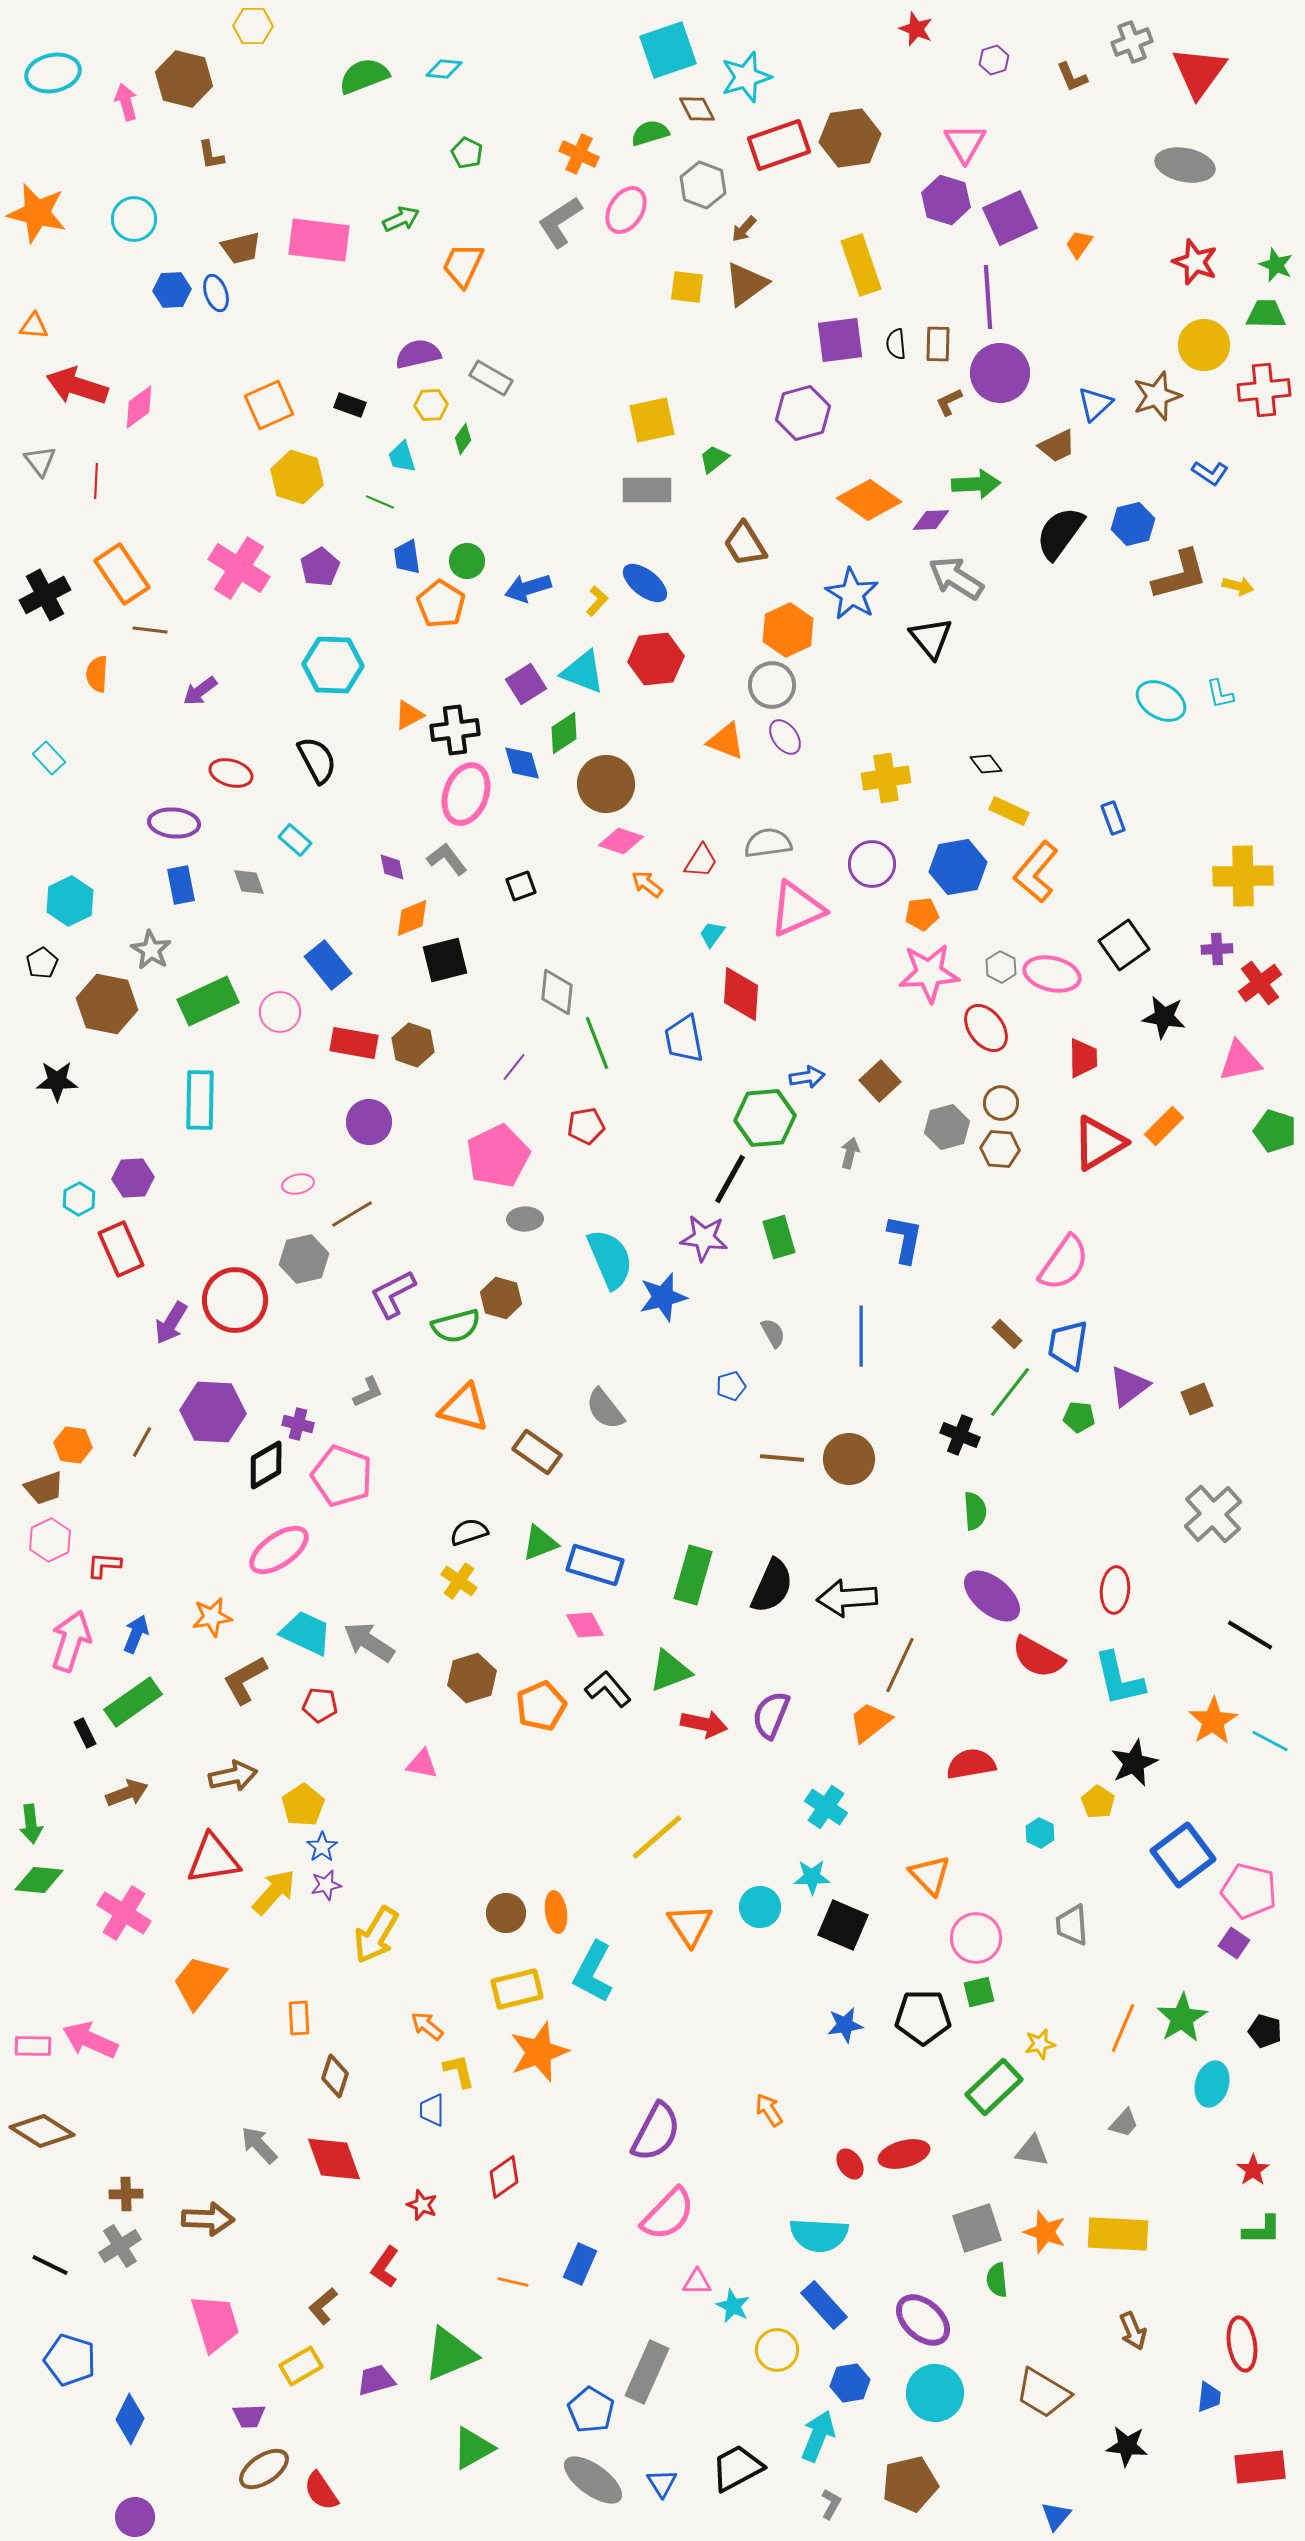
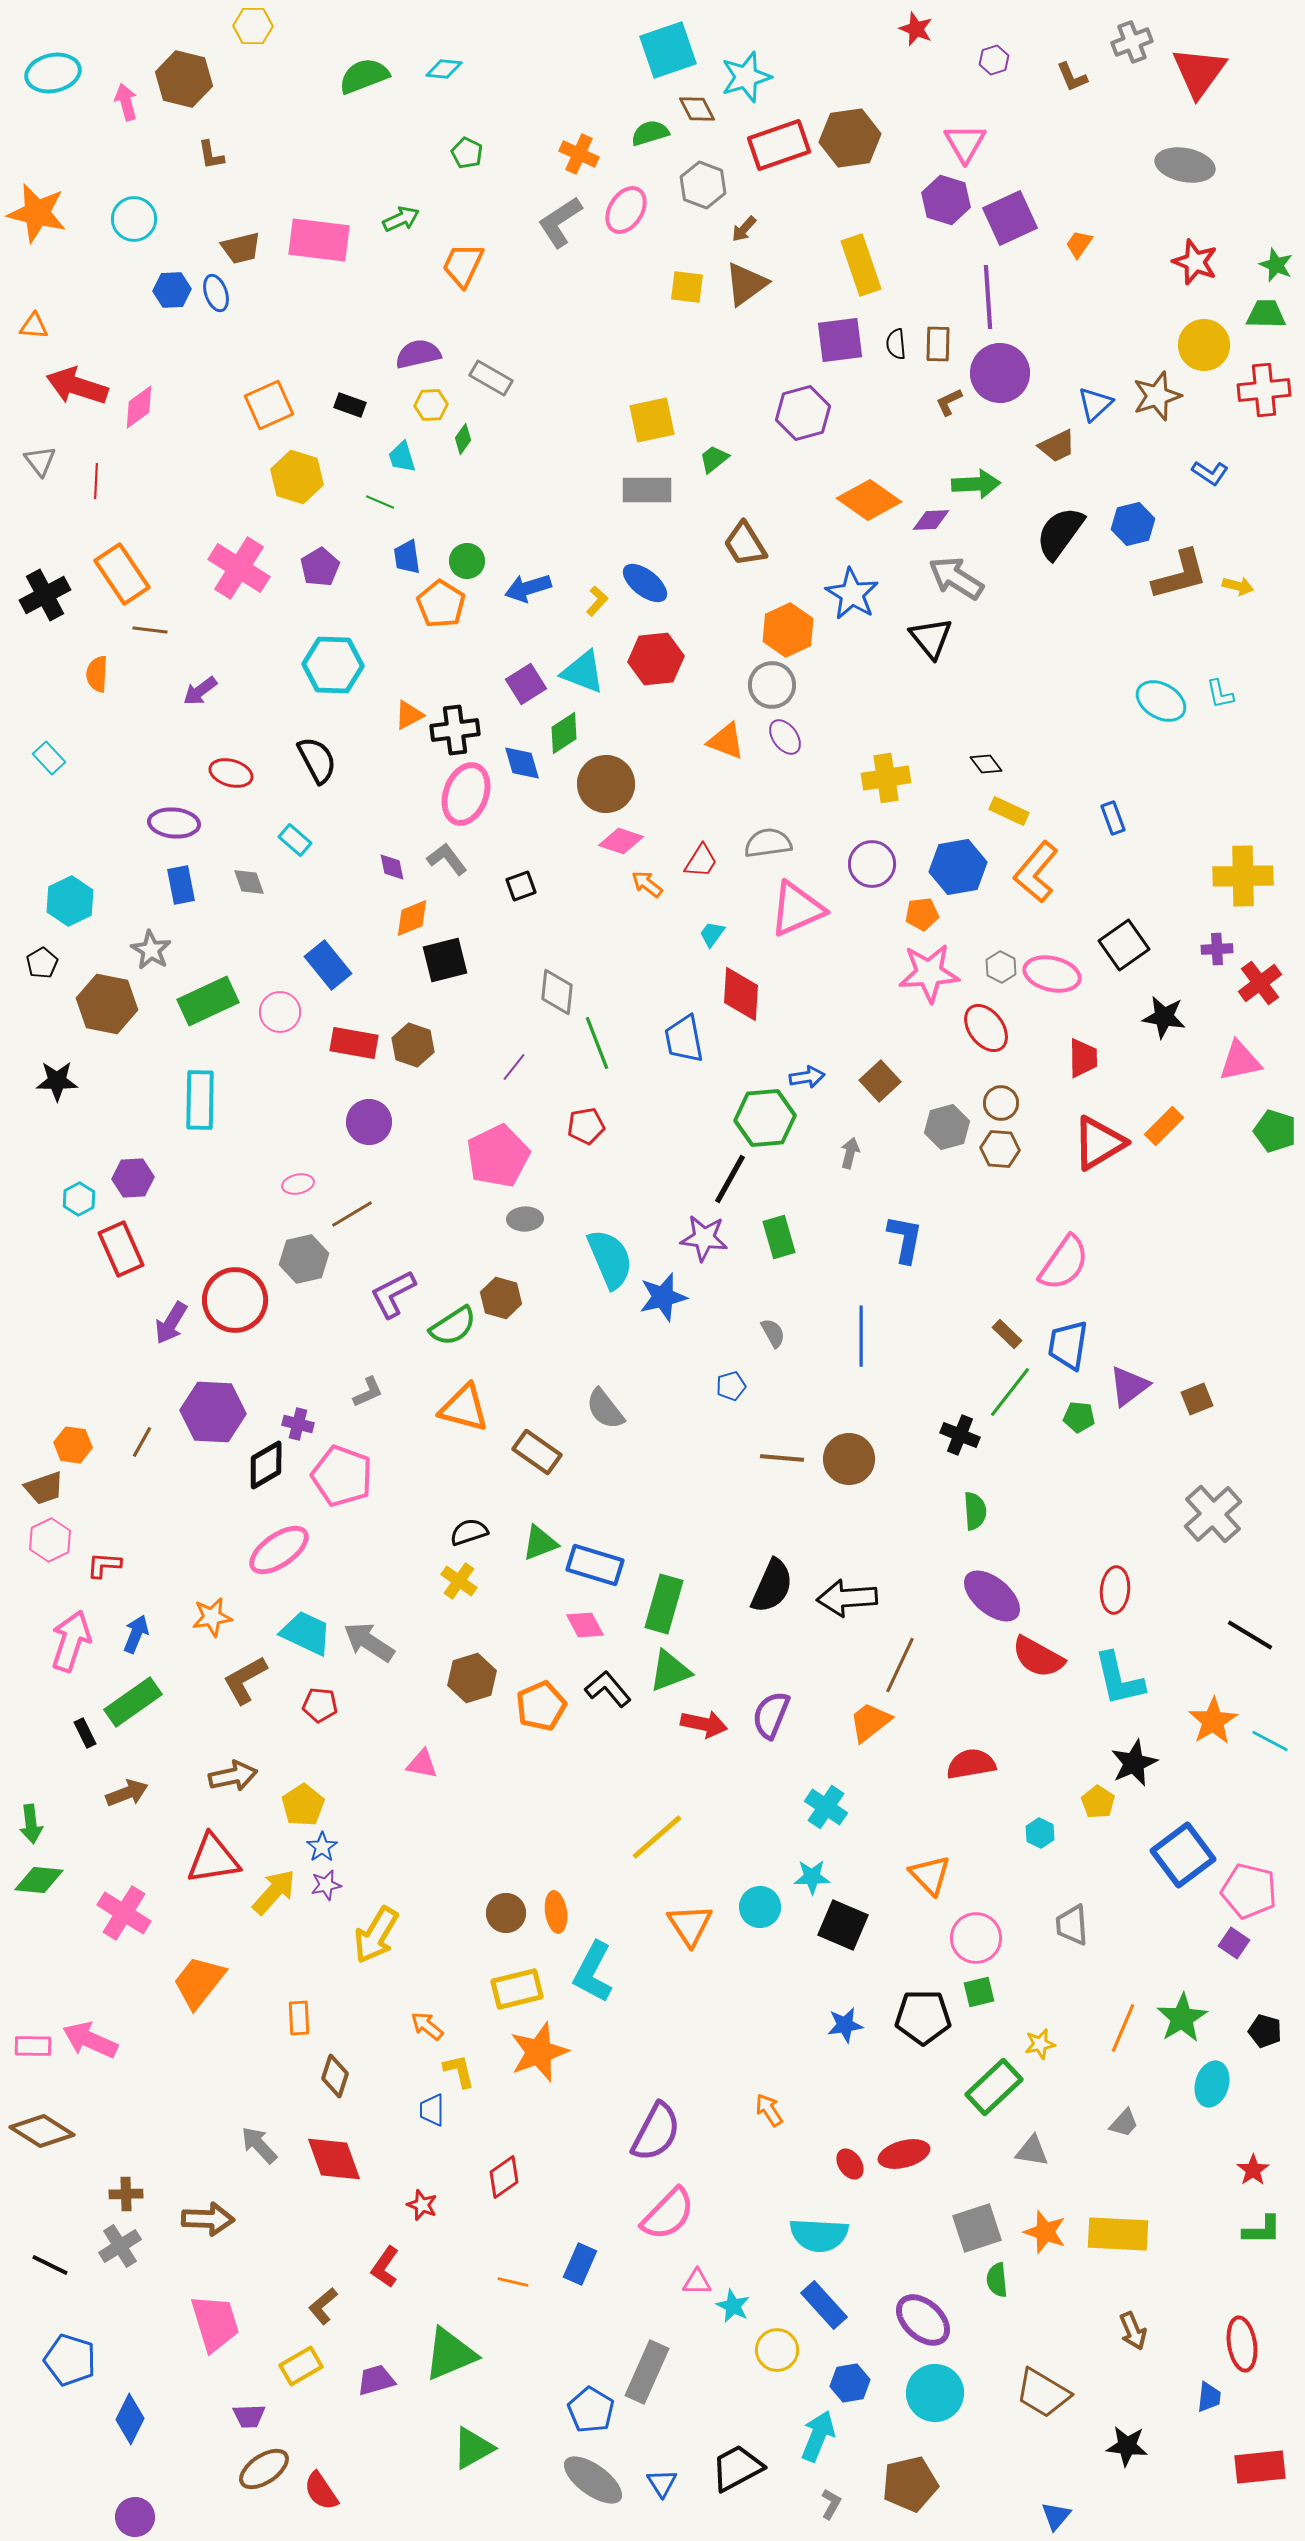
green semicircle at (456, 1326): moved 3 px left; rotated 18 degrees counterclockwise
green rectangle at (693, 1575): moved 29 px left, 29 px down
